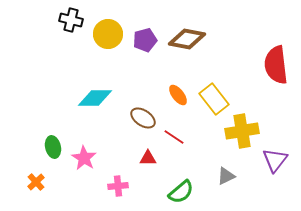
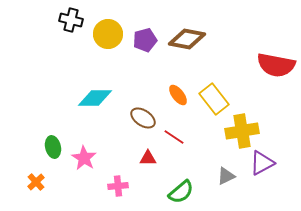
red semicircle: rotated 72 degrees counterclockwise
purple triangle: moved 13 px left, 3 px down; rotated 24 degrees clockwise
